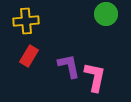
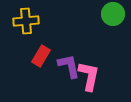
green circle: moved 7 px right
red rectangle: moved 12 px right
pink L-shape: moved 6 px left, 1 px up
